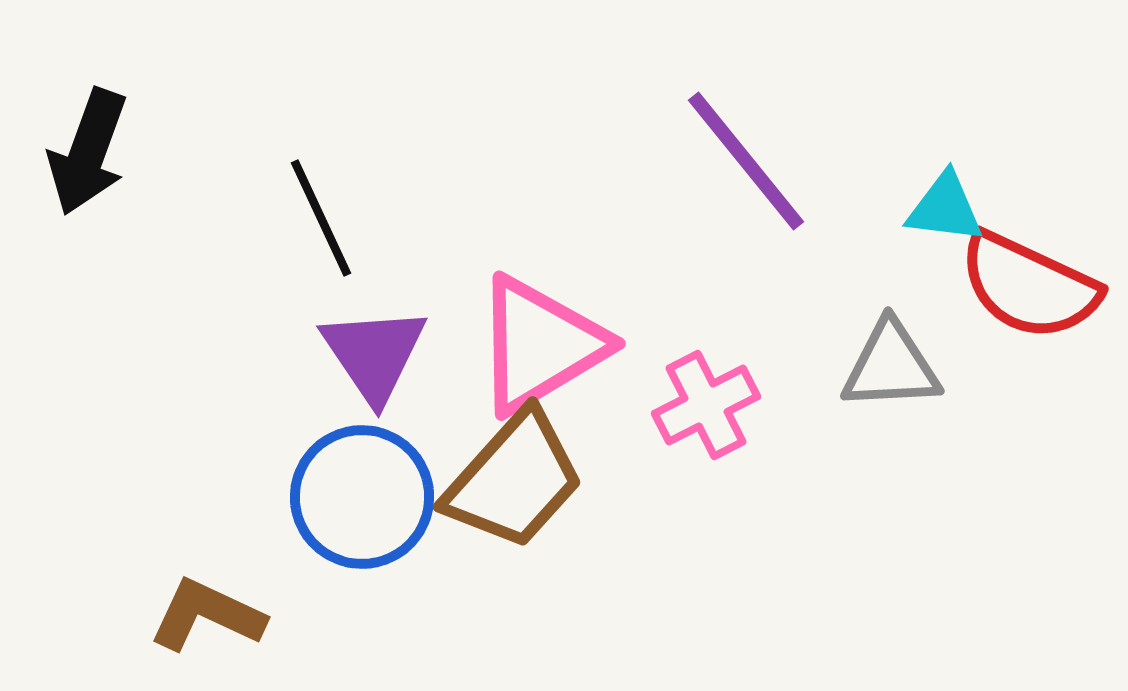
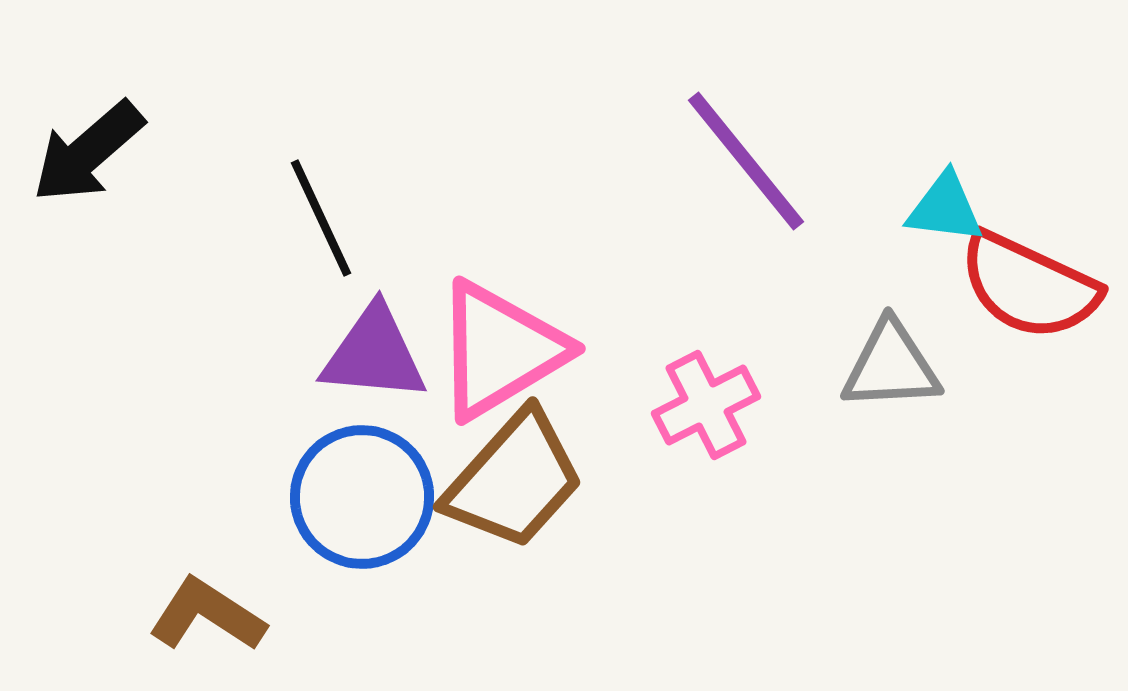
black arrow: rotated 29 degrees clockwise
pink triangle: moved 40 px left, 5 px down
purple triangle: rotated 51 degrees counterclockwise
brown L-shape: rotated 8 degrees clockwise
